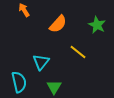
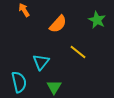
green star: moved 5 px up
